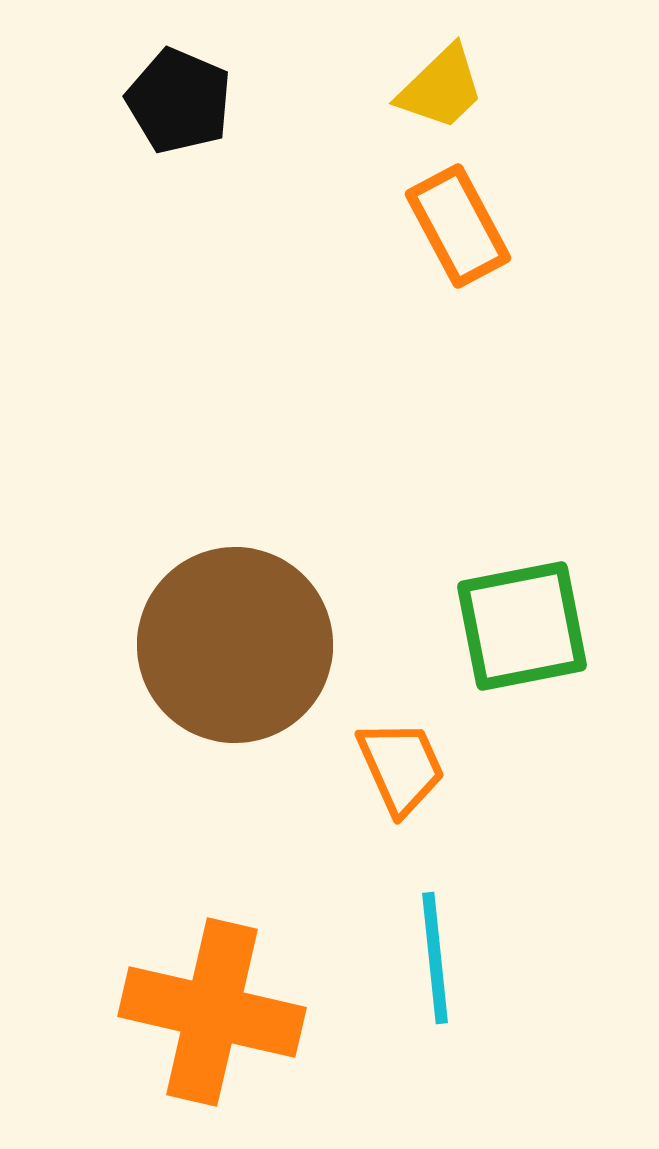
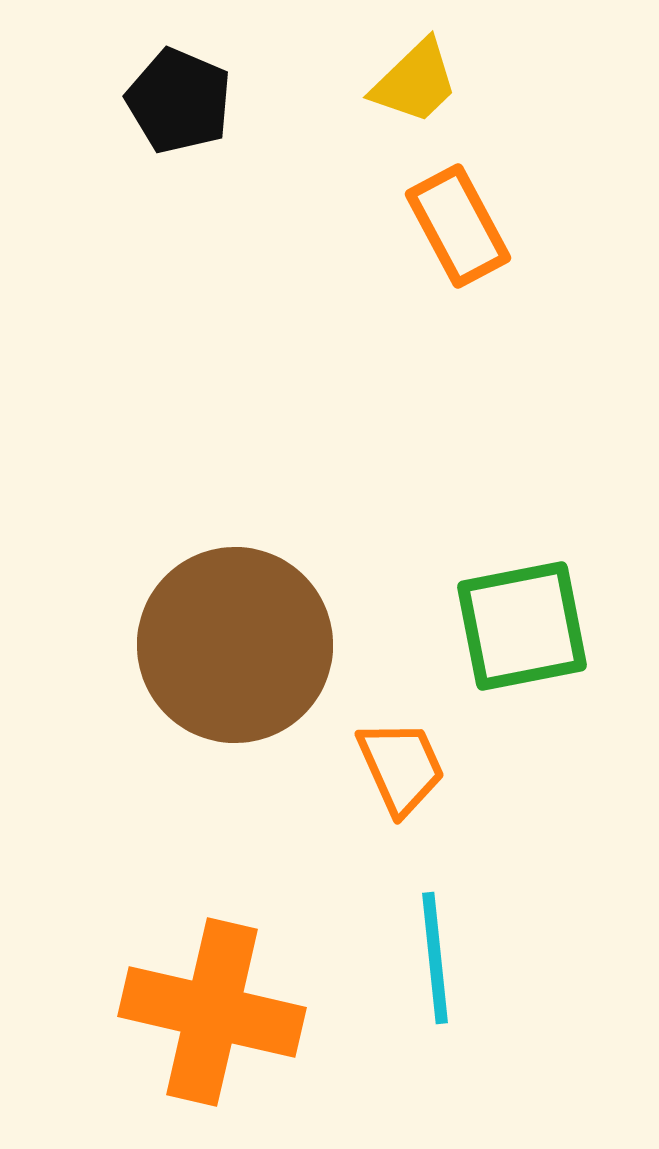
yellow trapezoid: moved 26 px left, 6 px up
